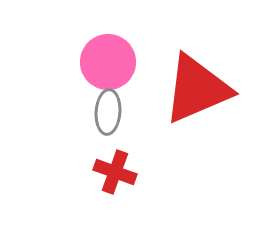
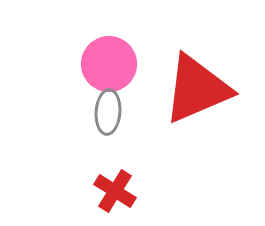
pink circle: moved 1 px right, 2 px down
red cross: moved 19 px down; rotated 12 degrees clockwise
